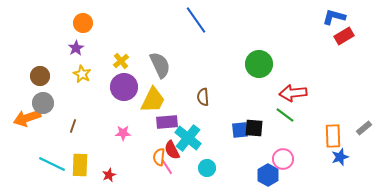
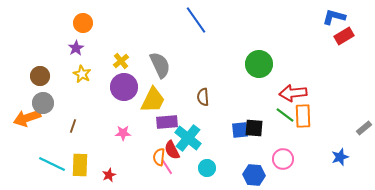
orange rectangle: moved 30 px left, 20 px up
blue hexagon: moved 14 px left; rotated 25 degrees counterclockwise
